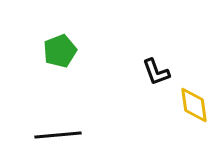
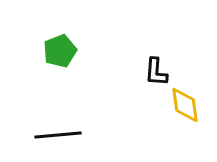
black L-shape: rotated 24 degrees clockwise
yellow diamond: moved 9 px left
